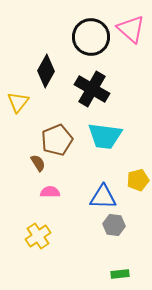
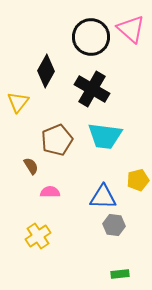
brown semicircle: moved 7 px left, 3 px down
